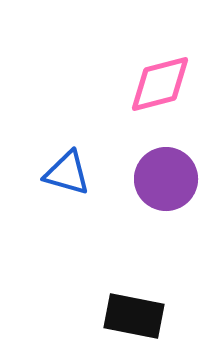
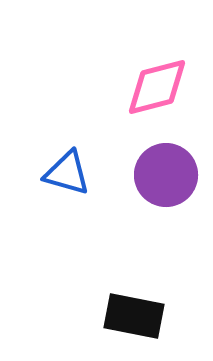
pink diamond: moved 3 px left, 3 px down
purple circle: moved 4 px up
